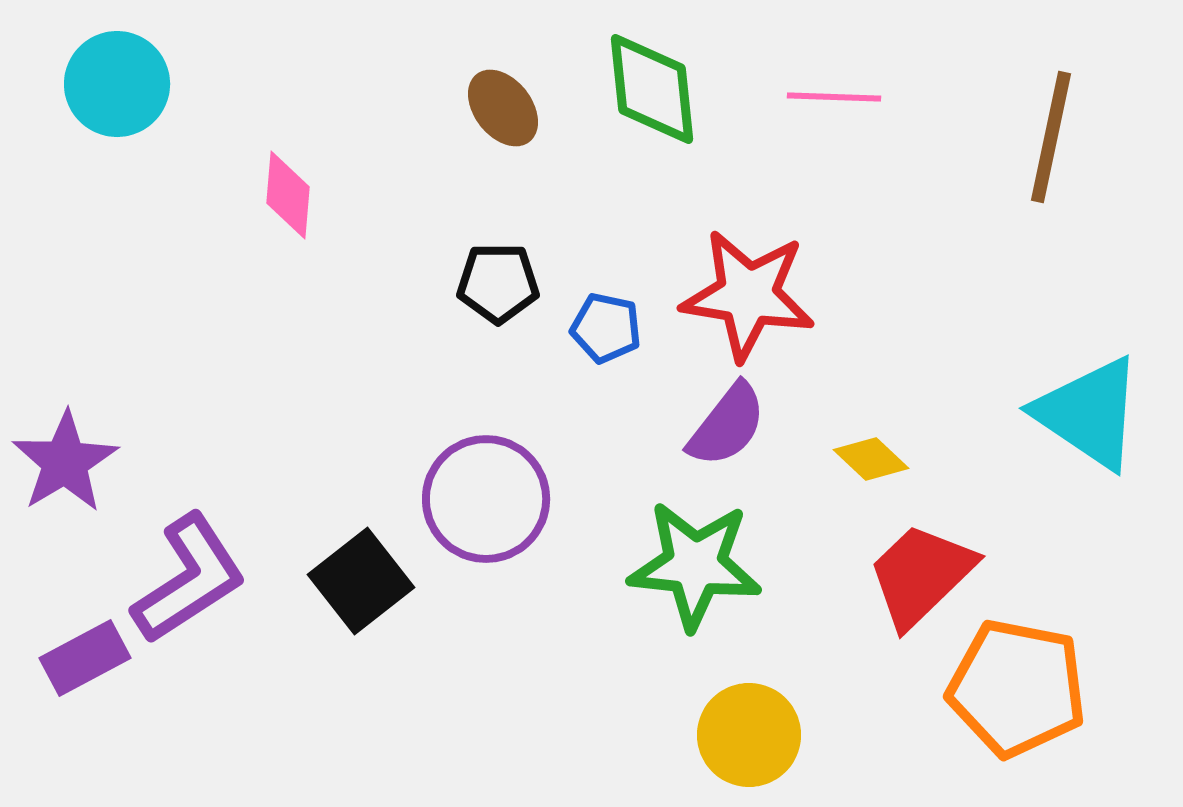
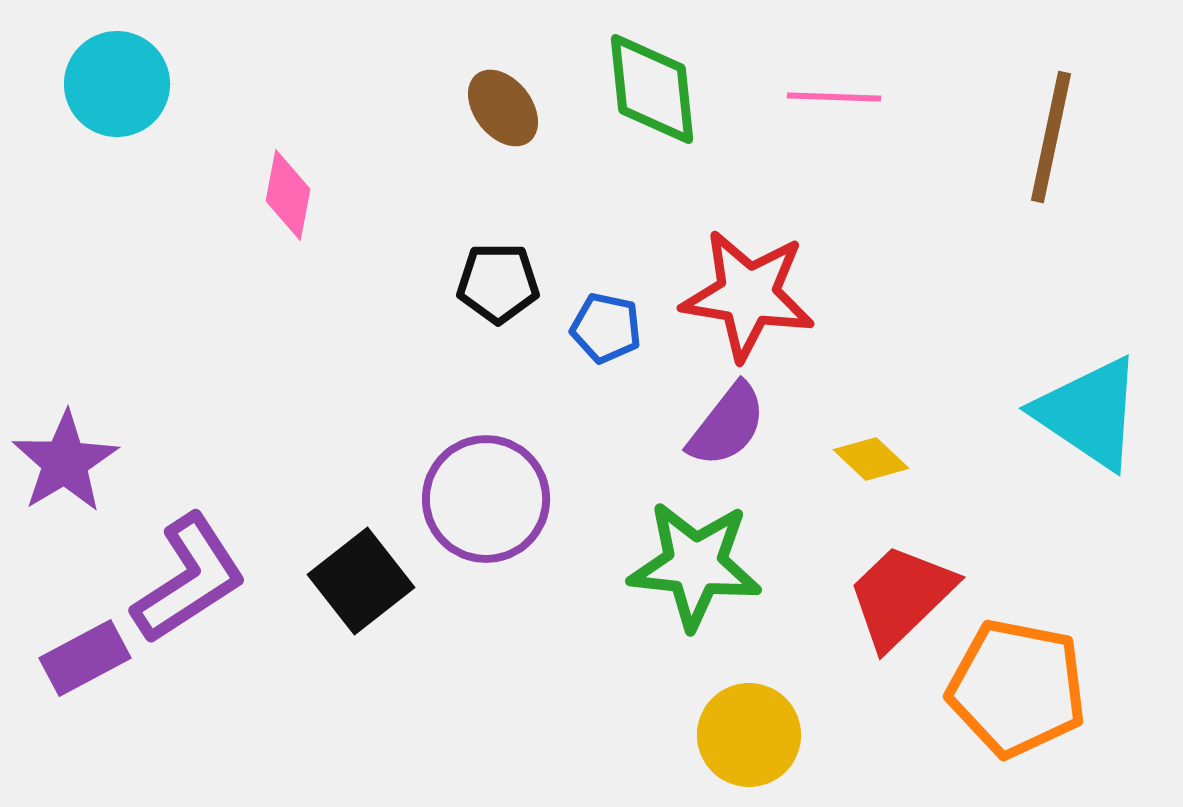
pink diamond: rotated 6 degrees clockwise
red trapezoid: moved 20 px left, 21 px down
